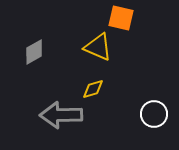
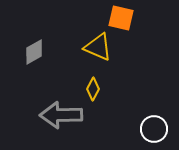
yellow diamond: rotated 45 degrees counterclockwise
white circle: moved 15 px down
